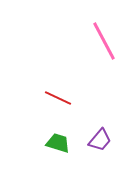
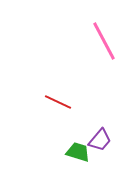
red line: moved 4 px down
green trapezoid: moved 20 px right, 9 px down
